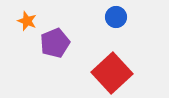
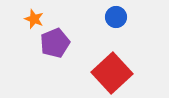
orange star: moved 7 px right, 2 px up
